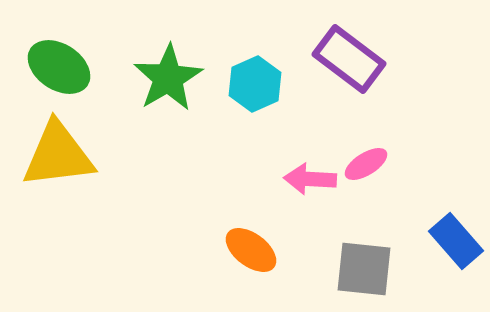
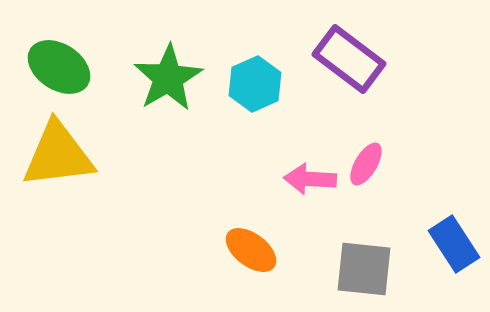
pink ellipse: rotated 27 degrees counterclockwise
blue rectangle: moved 2 px left, 3 px down; rotated 8 degrees clockwise
